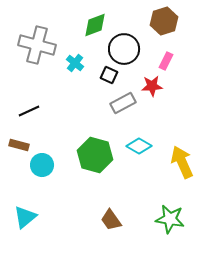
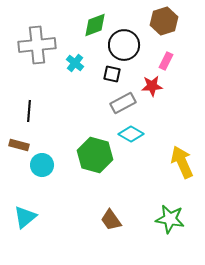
gray cross: rotated 21 degrees counterclockwise
black circle: moved 4 px up
black square: moved 3 px right, 1 px up; rotated 12 degrees counterclockwise
black line: rotated 60 degrees counterclockwise
cyan diamond: moved 8 px left, 12 px up
